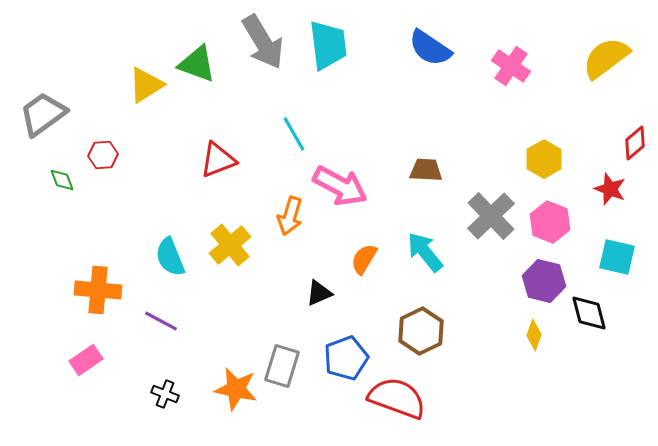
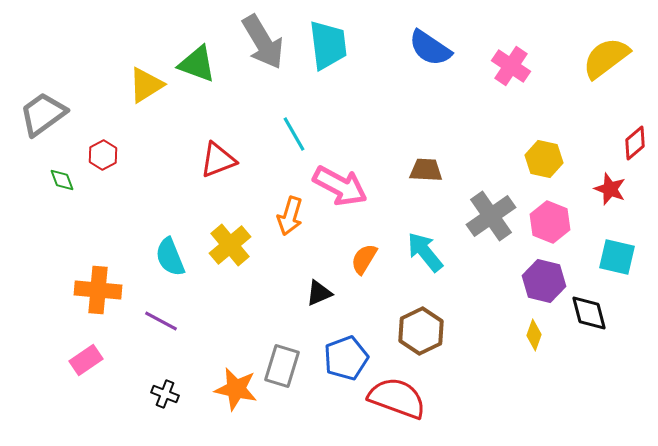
red hexagon: rotated 24 degrees counterclockwise
yellow hexagon: rotated 18 degrees counterclockwise
gray cross: rotated 9 degrees clockwise
